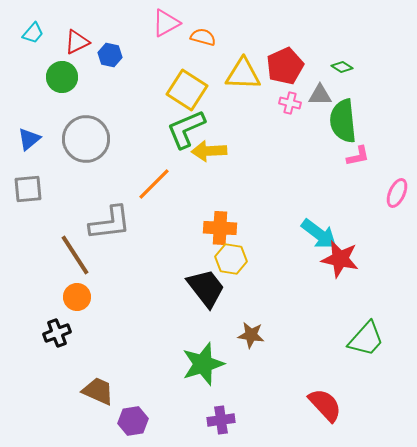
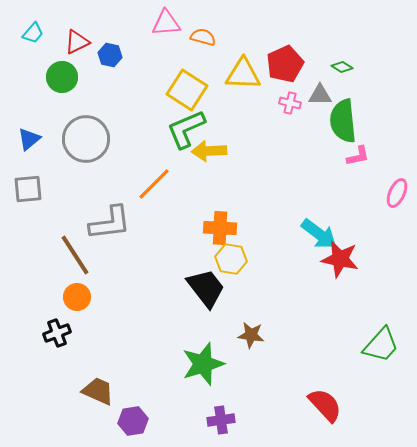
pink triangle: rotated 24 degrees clockwise
red pentagon: moved 2 px up
green trapezoid: moved 15 px right, 6 px down
